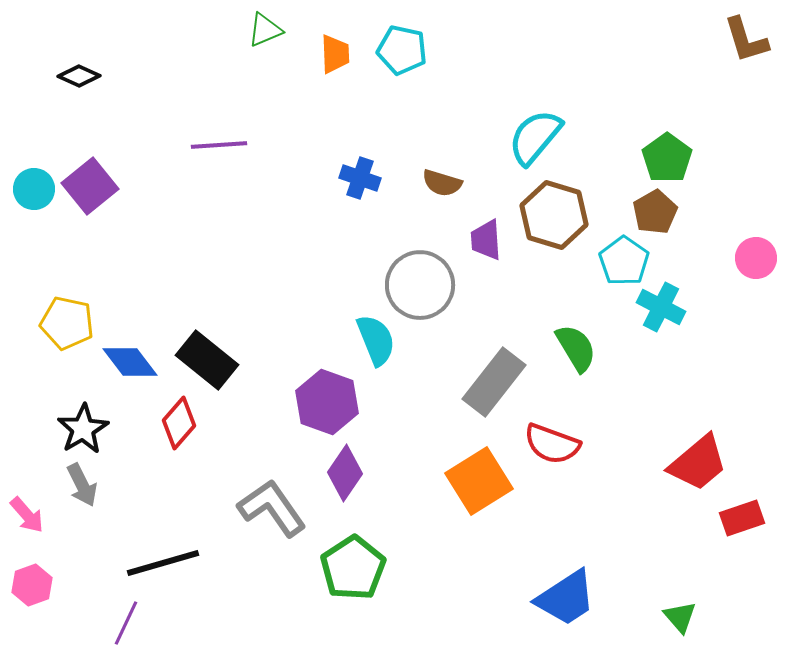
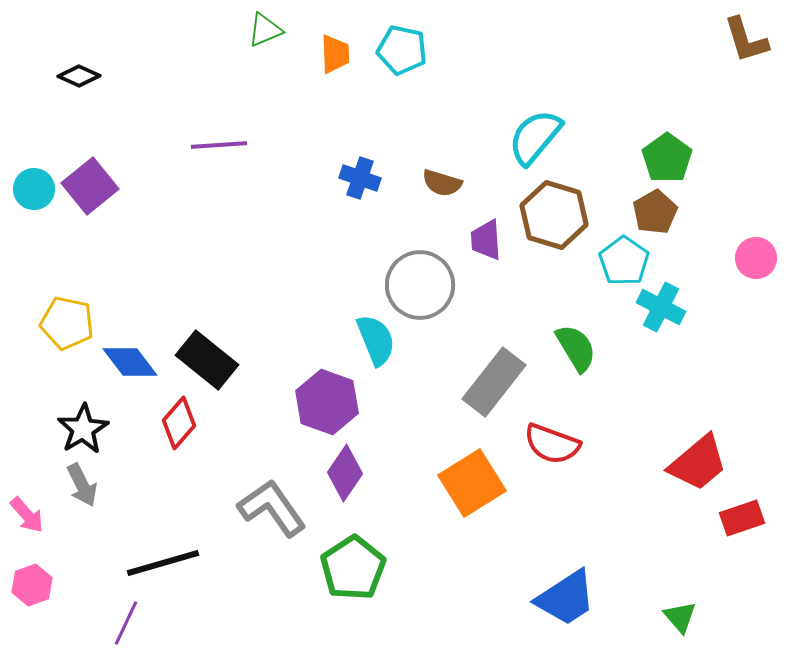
orange square at (479, 481): moved 7 px left, 2 px down
